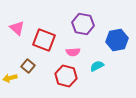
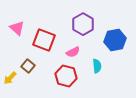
purple hexagon: rotated 20 degrees clockwise
blue hexagon: moved 2 px left
pink semicircle: rotated 24 degrees counterclockwise
cyan semicircle: rotated 112 degrees clockwise
yellow arrow: rotated 32 degrees counterclockwise
